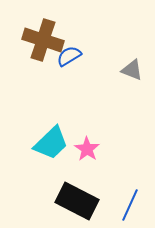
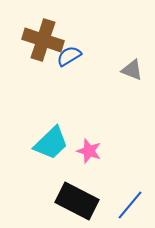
pink star: moved 2 px right, 2 px down; rotated 15 degrees counterclockwise
blue line: rotated 16 degrees clockwise
